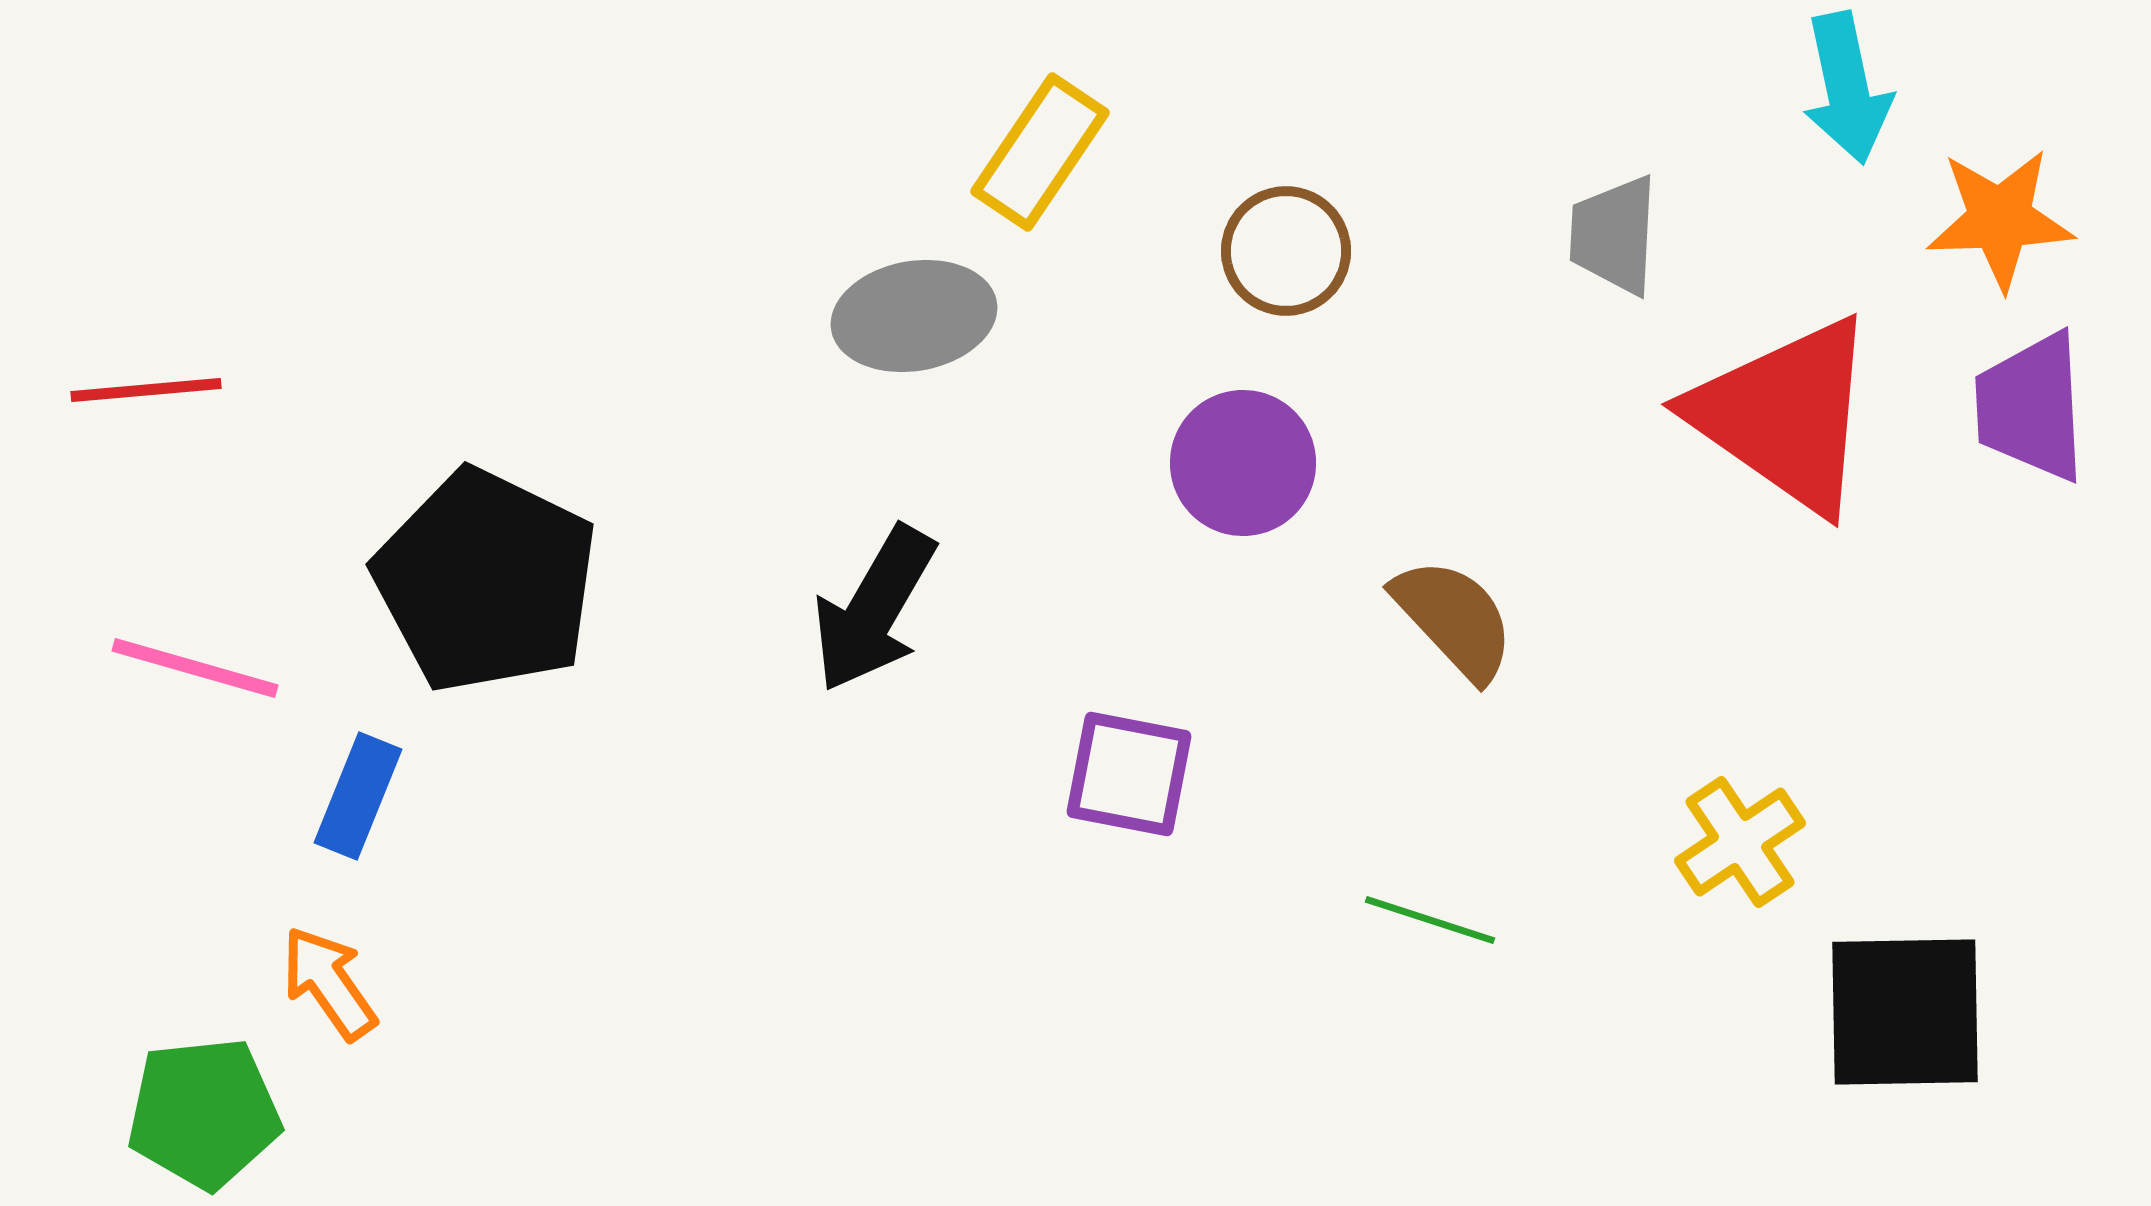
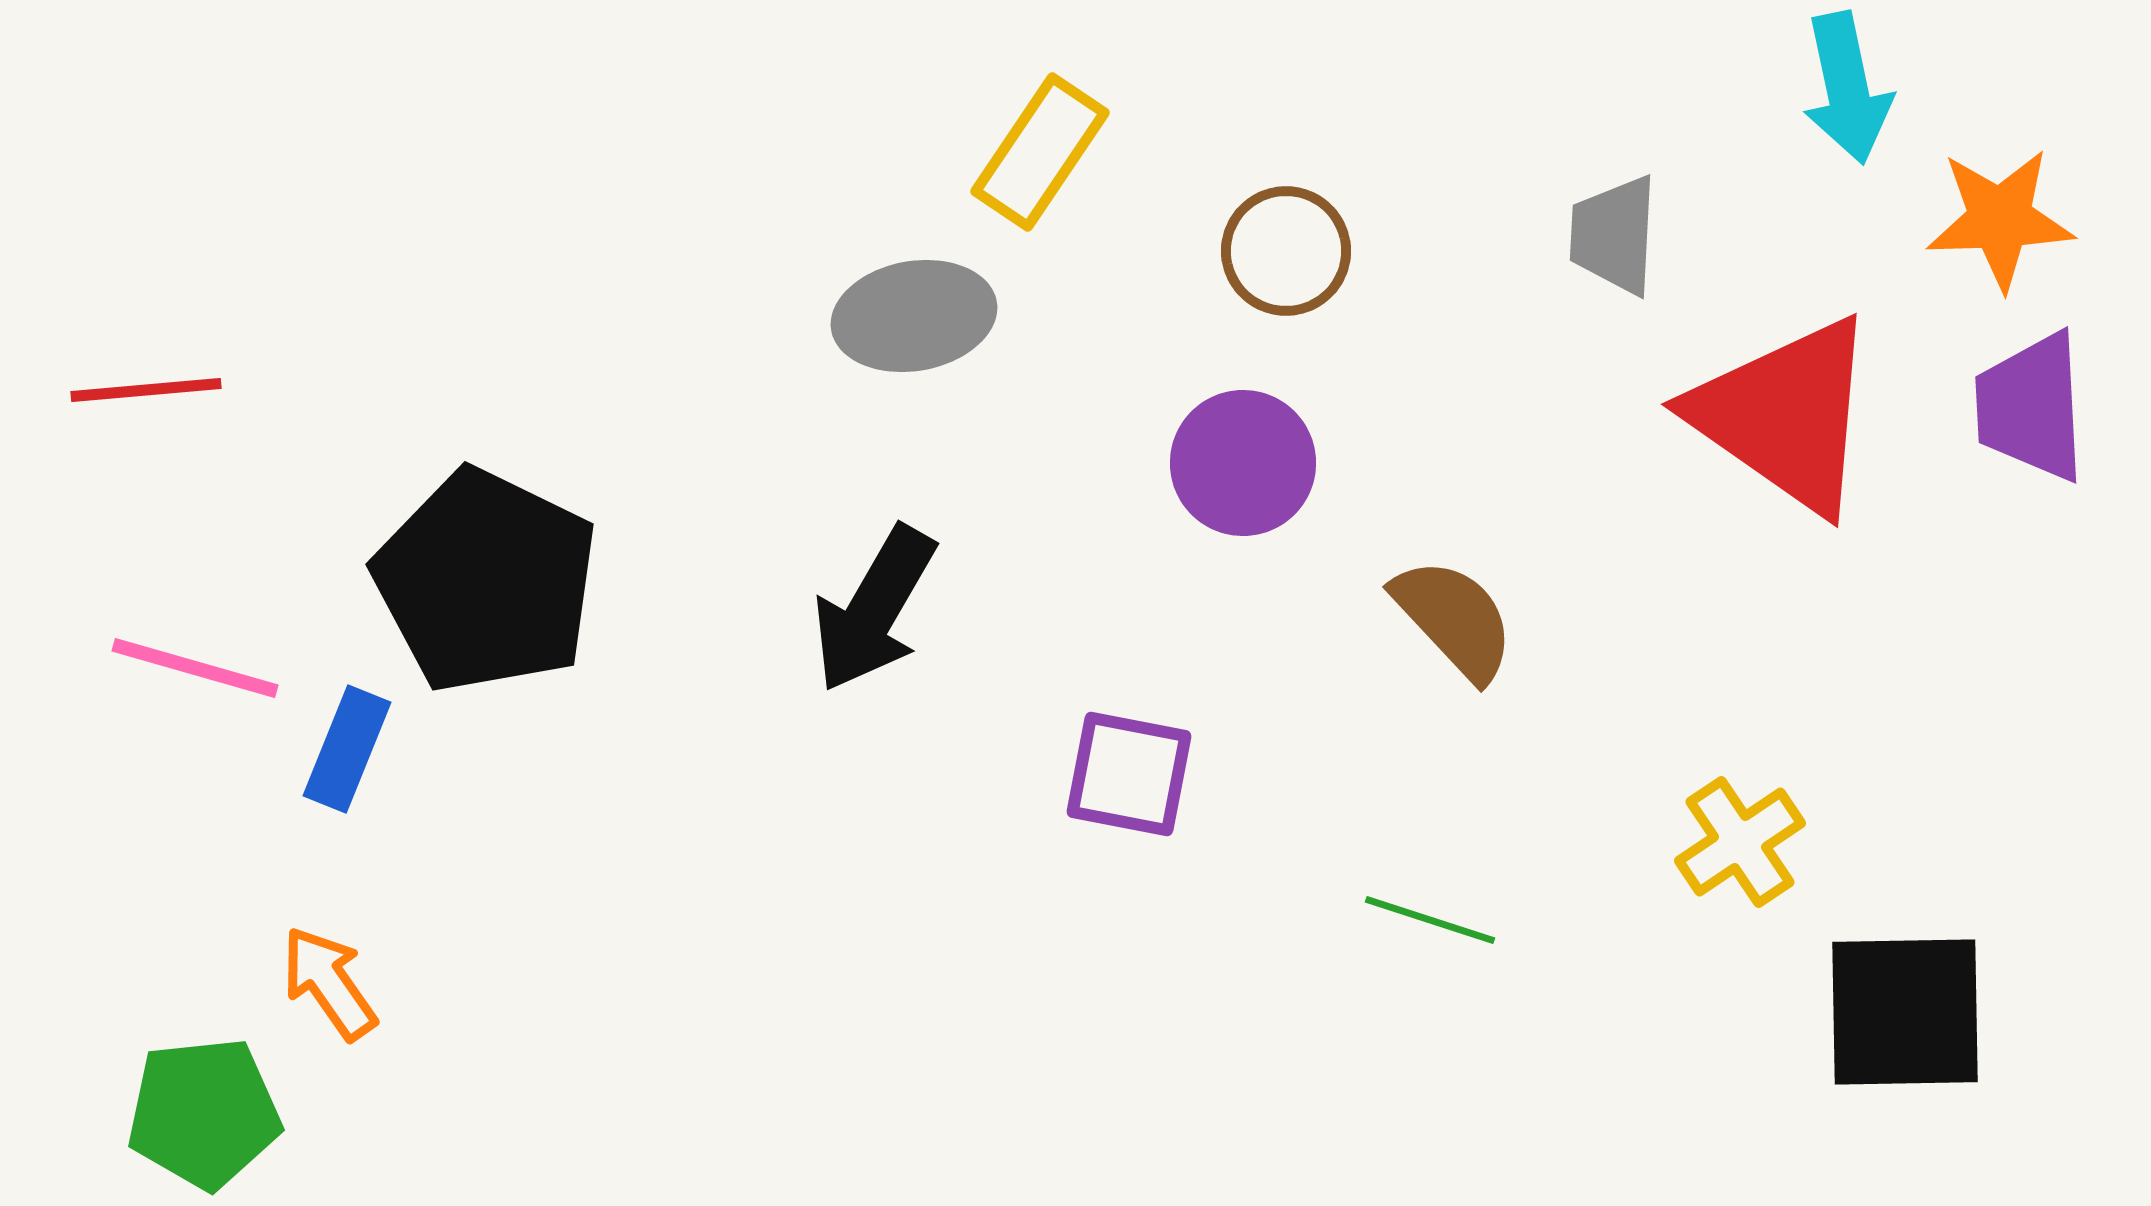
blue rectangle: moved 11 px left, 47 px up
